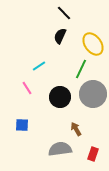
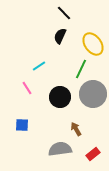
red rectangle: rotated 32 degrees clockwise
